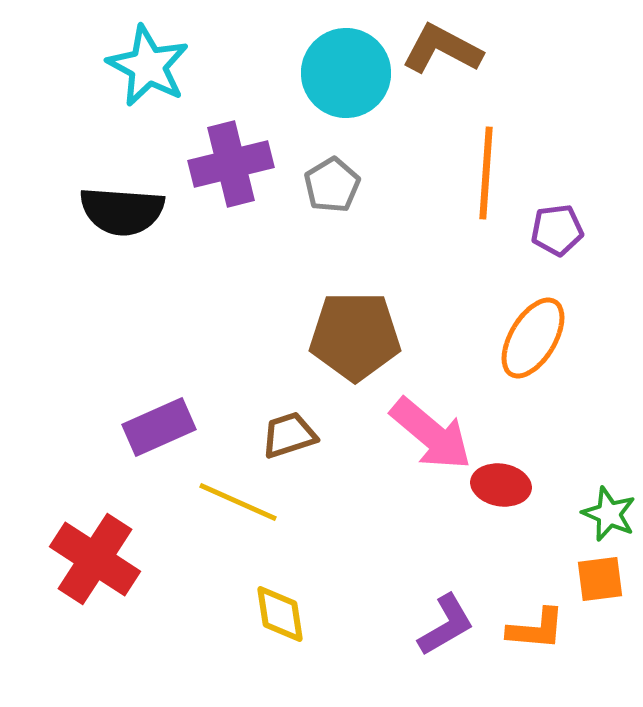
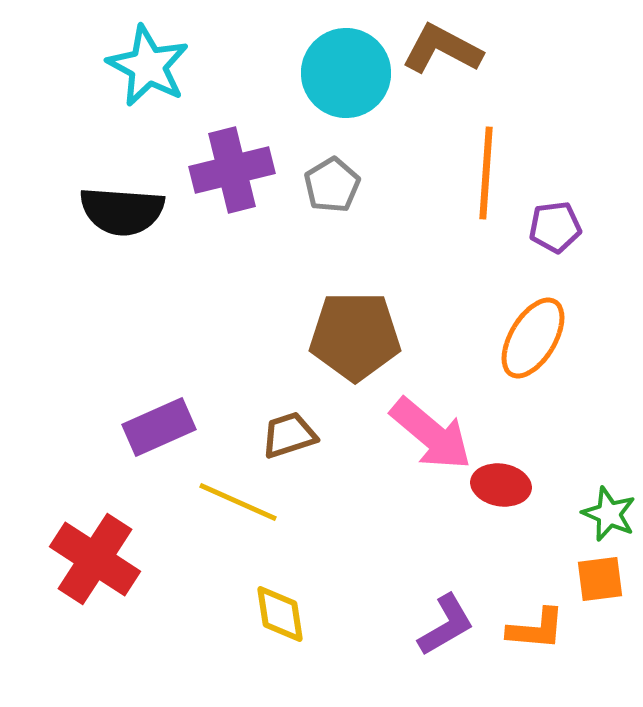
purple cross: moved 1 px right, 6 px down
purple pentagon: moved 2 px left, 3 px up
